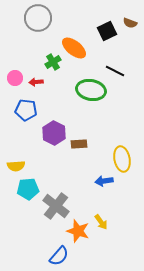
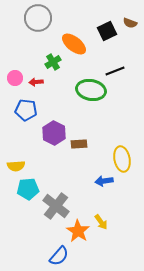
orange ellipse: moved 4 px up
black line: rotated 48 degrees counterclockwise
orange star: rotated 15 degrees clockwise
